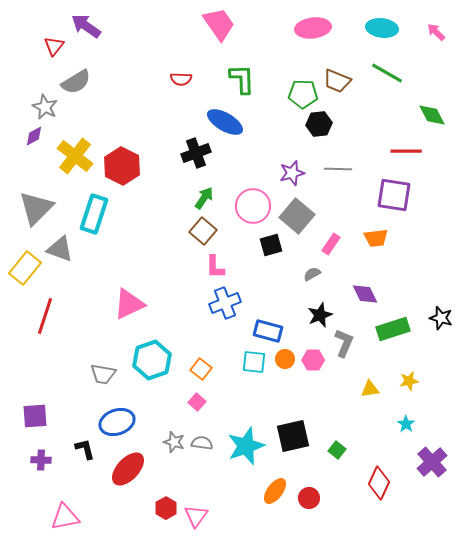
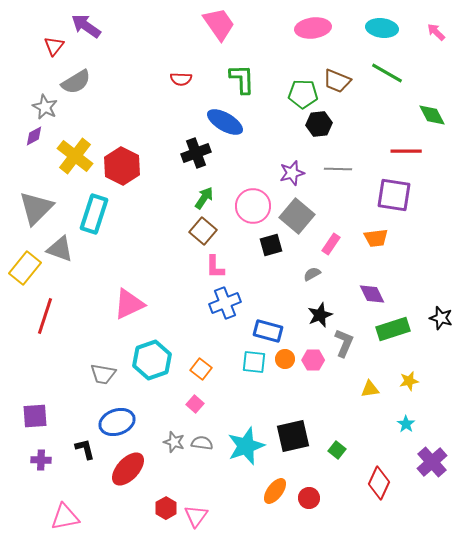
purple diamond at (365, 294): moved 7 px right
pink square at (197, 402): moved 2 px left, 2 px down
